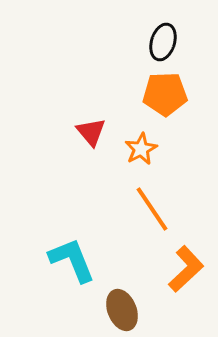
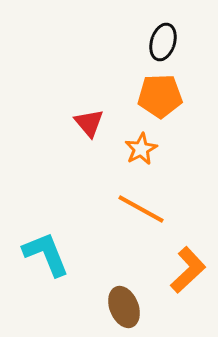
orange pentagon: moved 5 px left, 2 px down
red triangle: moved 2 px left, 9 px up
orange line: moved 11 px left; rotated 27 degrees counterclockwise
cyan L-shape: moved 26 px left, 6 px up
orange L-shape: moved 2 px right, 1 px down
brown ellipse: moved 2 px right, 3 px up
